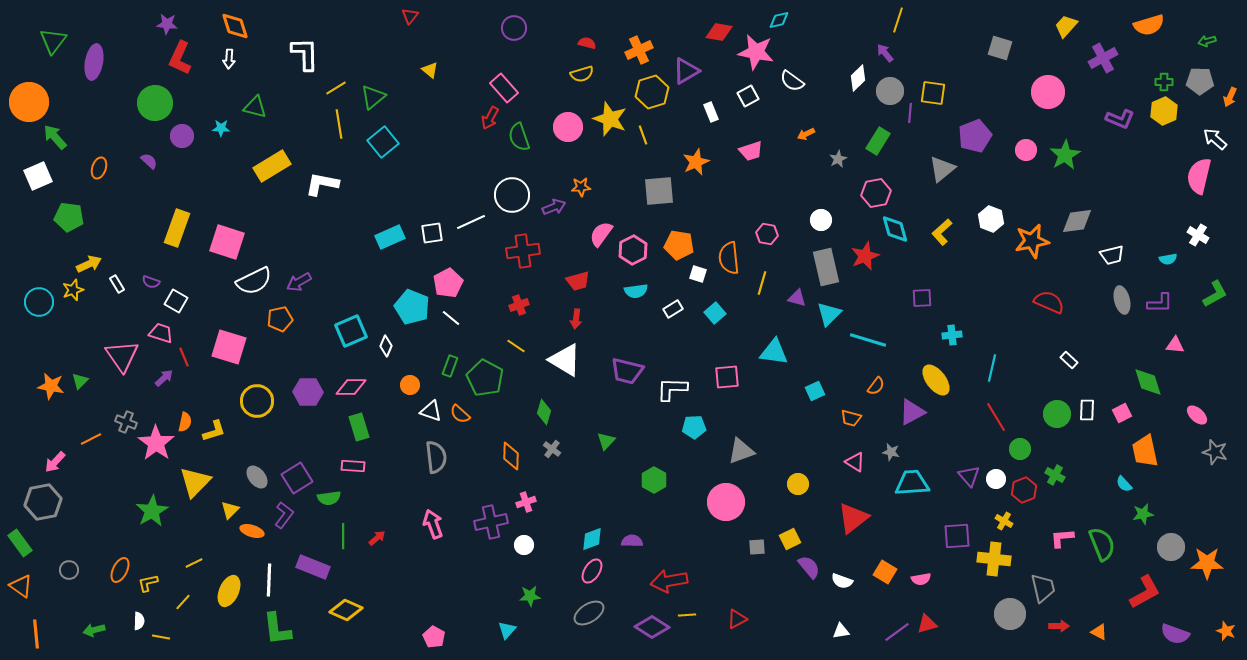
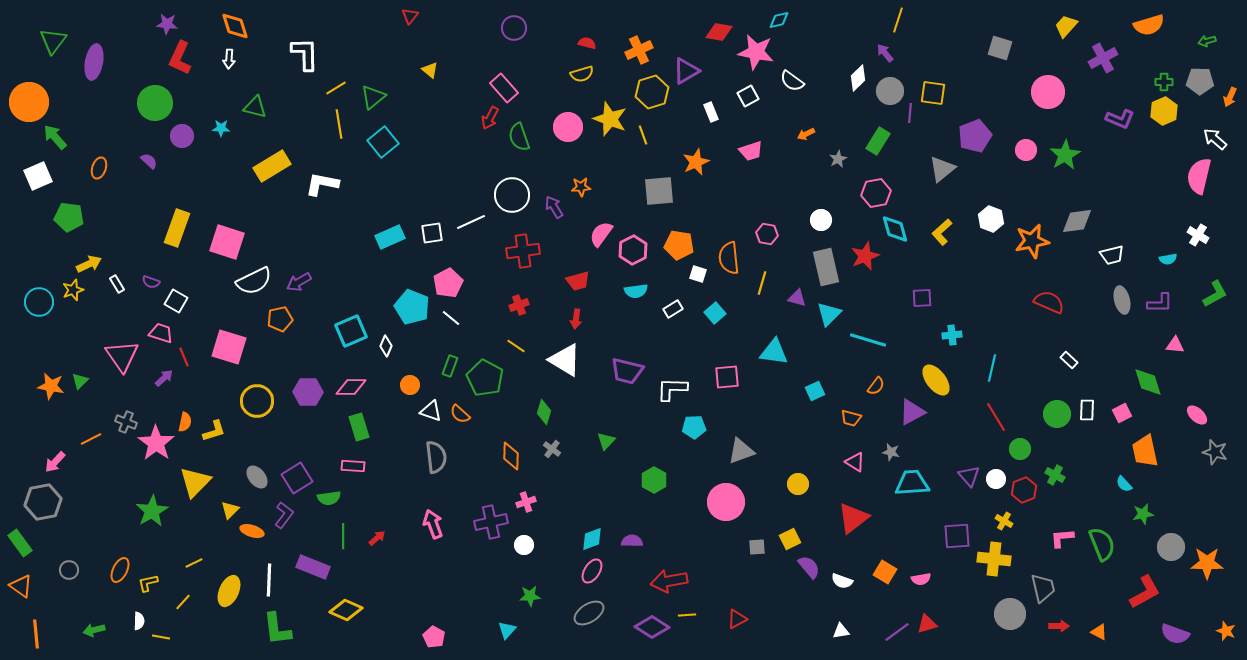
purple arrow at (554, 207): rotated 100 degrees counterclockwise
